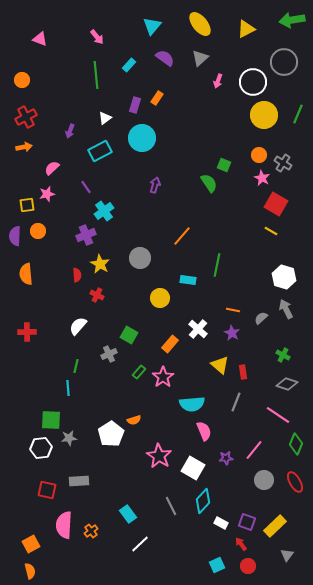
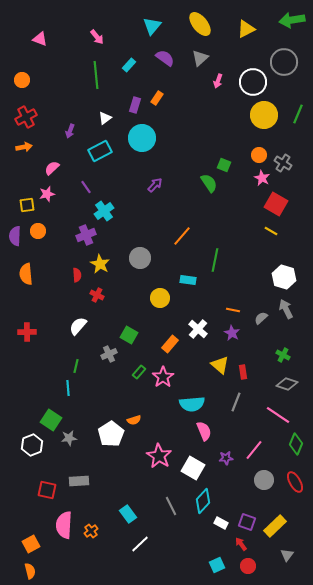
purple arrow at (155, 185): rotated 28 degrees clockwise
green line at (217, 265): moved 2 px left, 5 px up
green square at (51, 420): rotated 30 degrees clockwise
white hexagon at (41, 448): moved 9 px left, 3 px up; rotated 15 degrees counterclockwise
